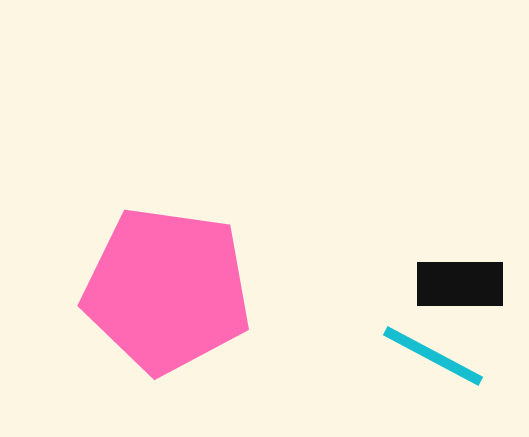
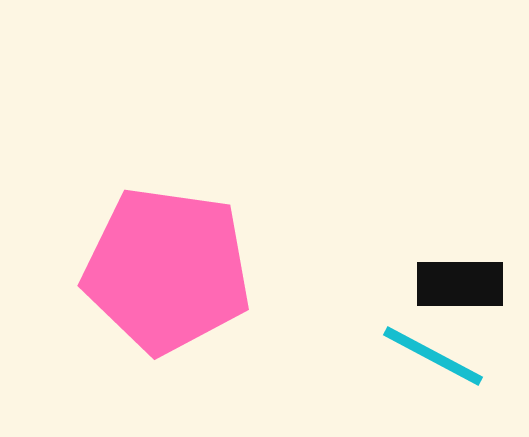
pink pentagon: moved 20 px up
